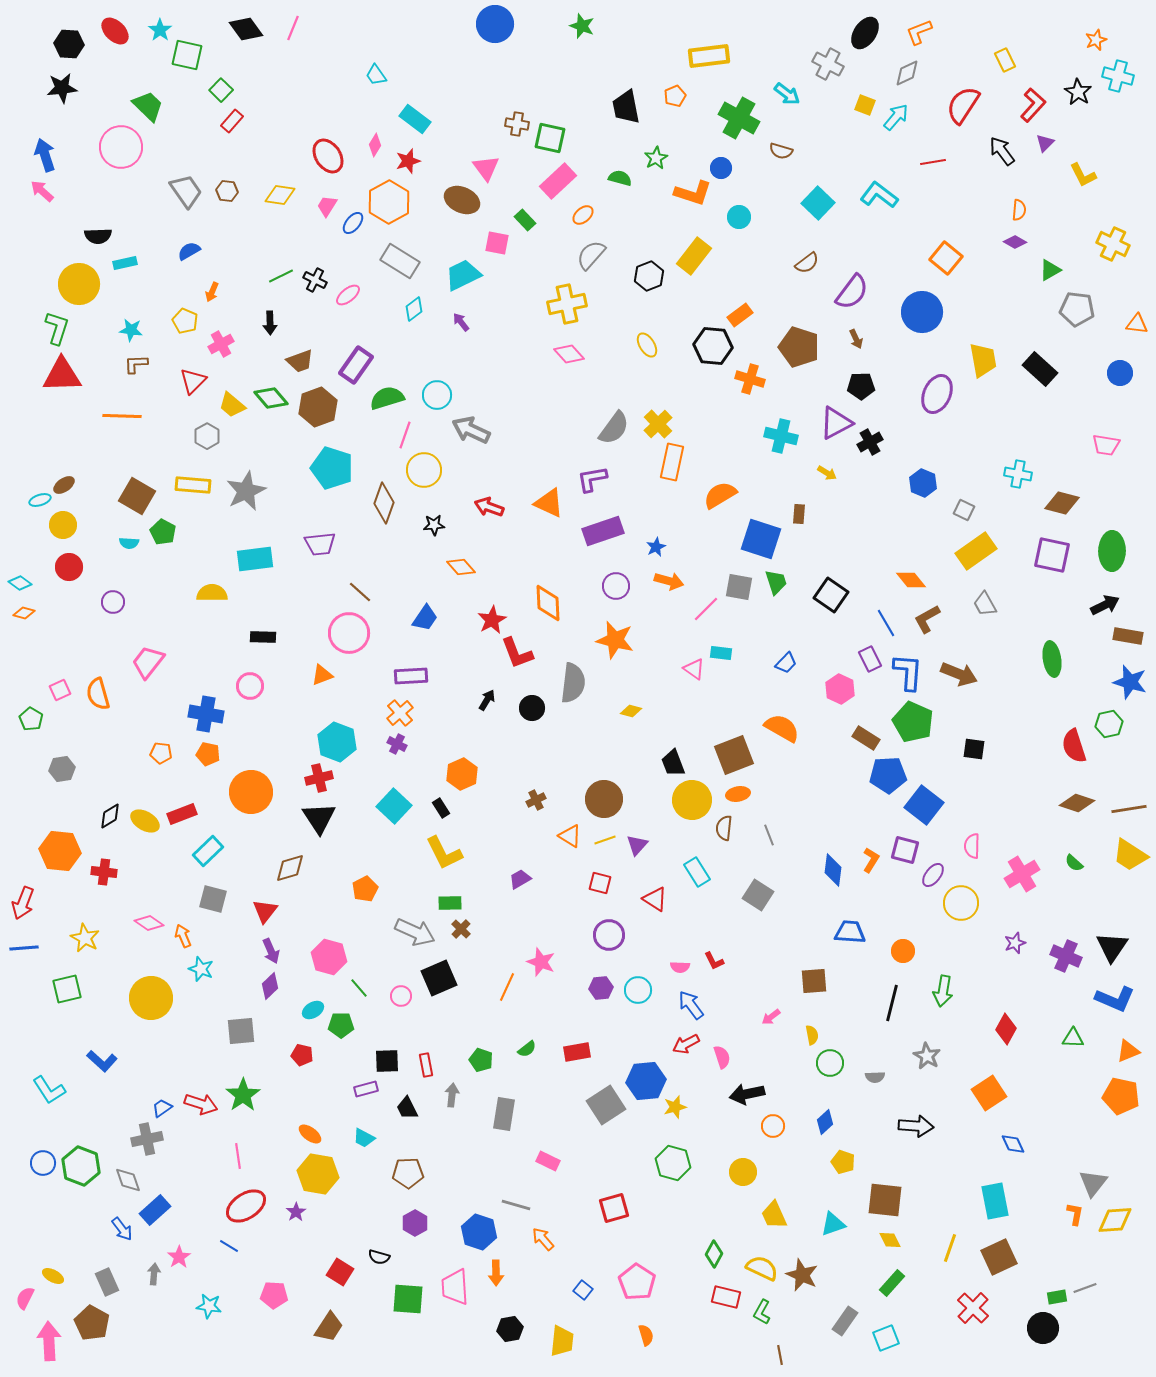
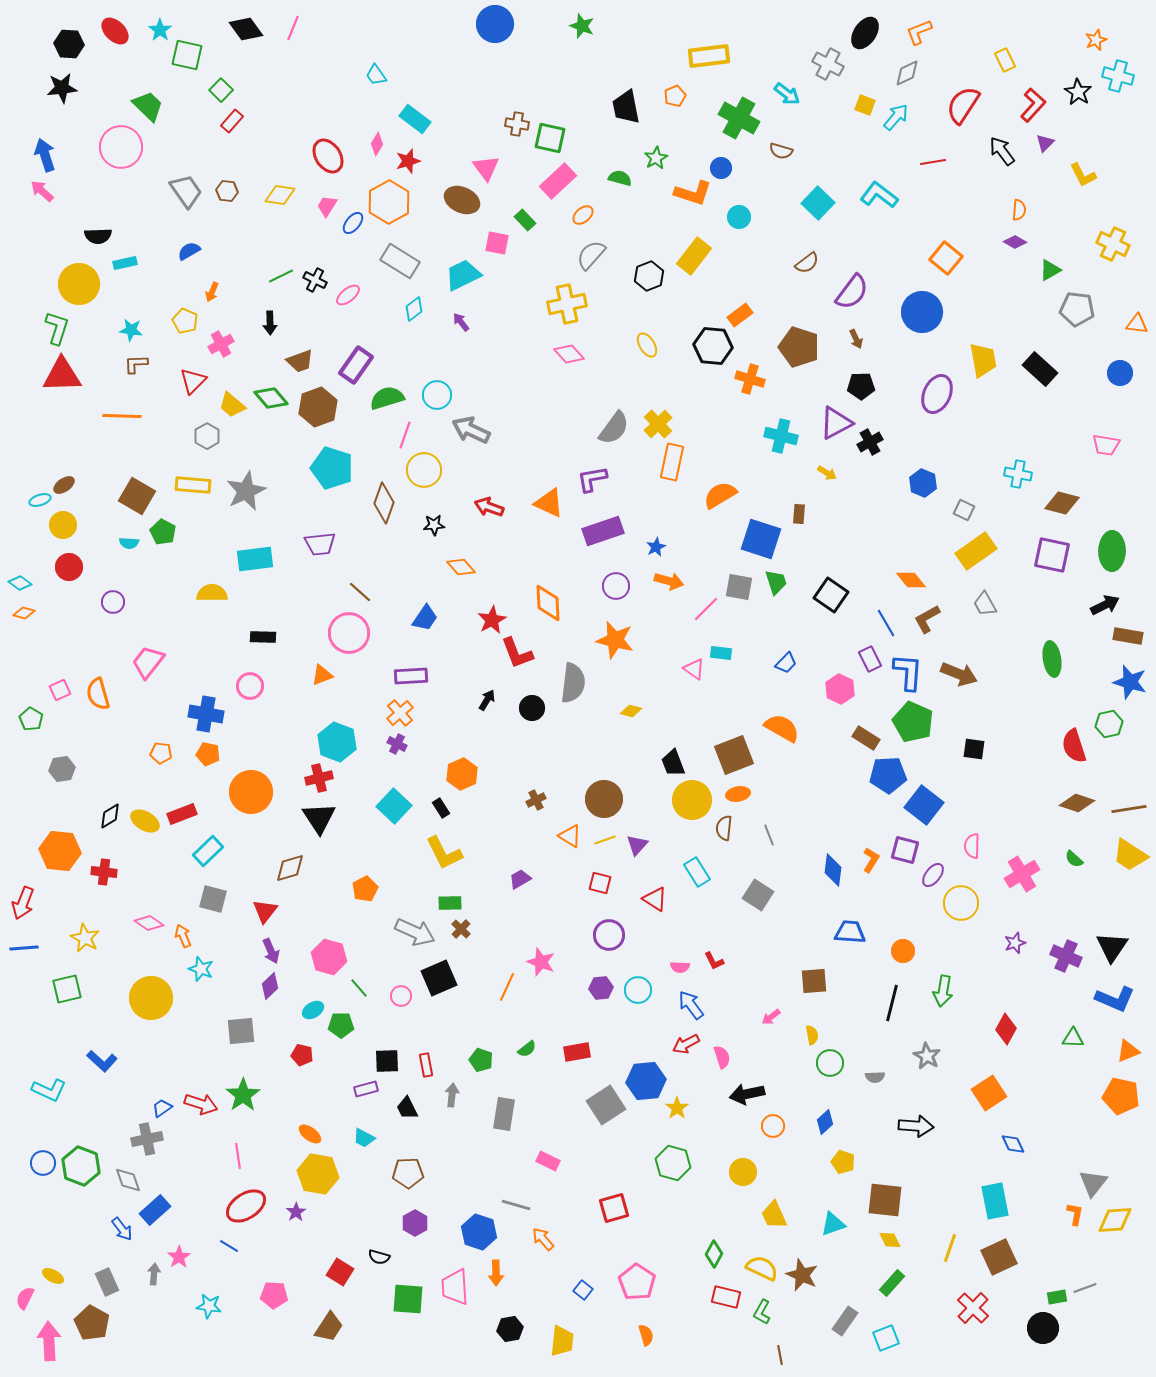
pink diamond at (375, 145): moved 2 px right, 1 px up
green semicircle at (1074, 863): moved 4 px up
cyan L-shape at (49, 1090): rotated 32 degrees counterclockwise
yellow star at (675, 1107): moved 2 px right, 1 px down; rotated 20 degrees counterclockwise
